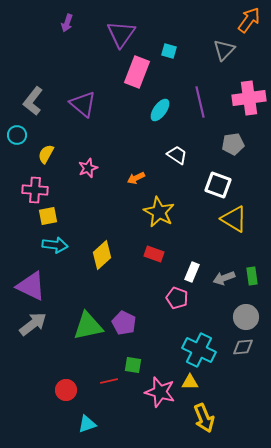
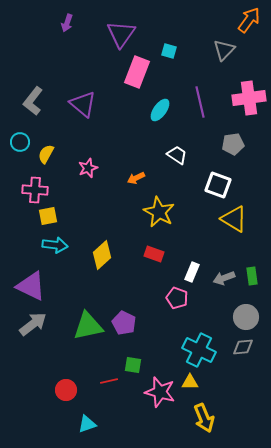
cyan circle at (17, 135): moved 3 px right, 7 px down
